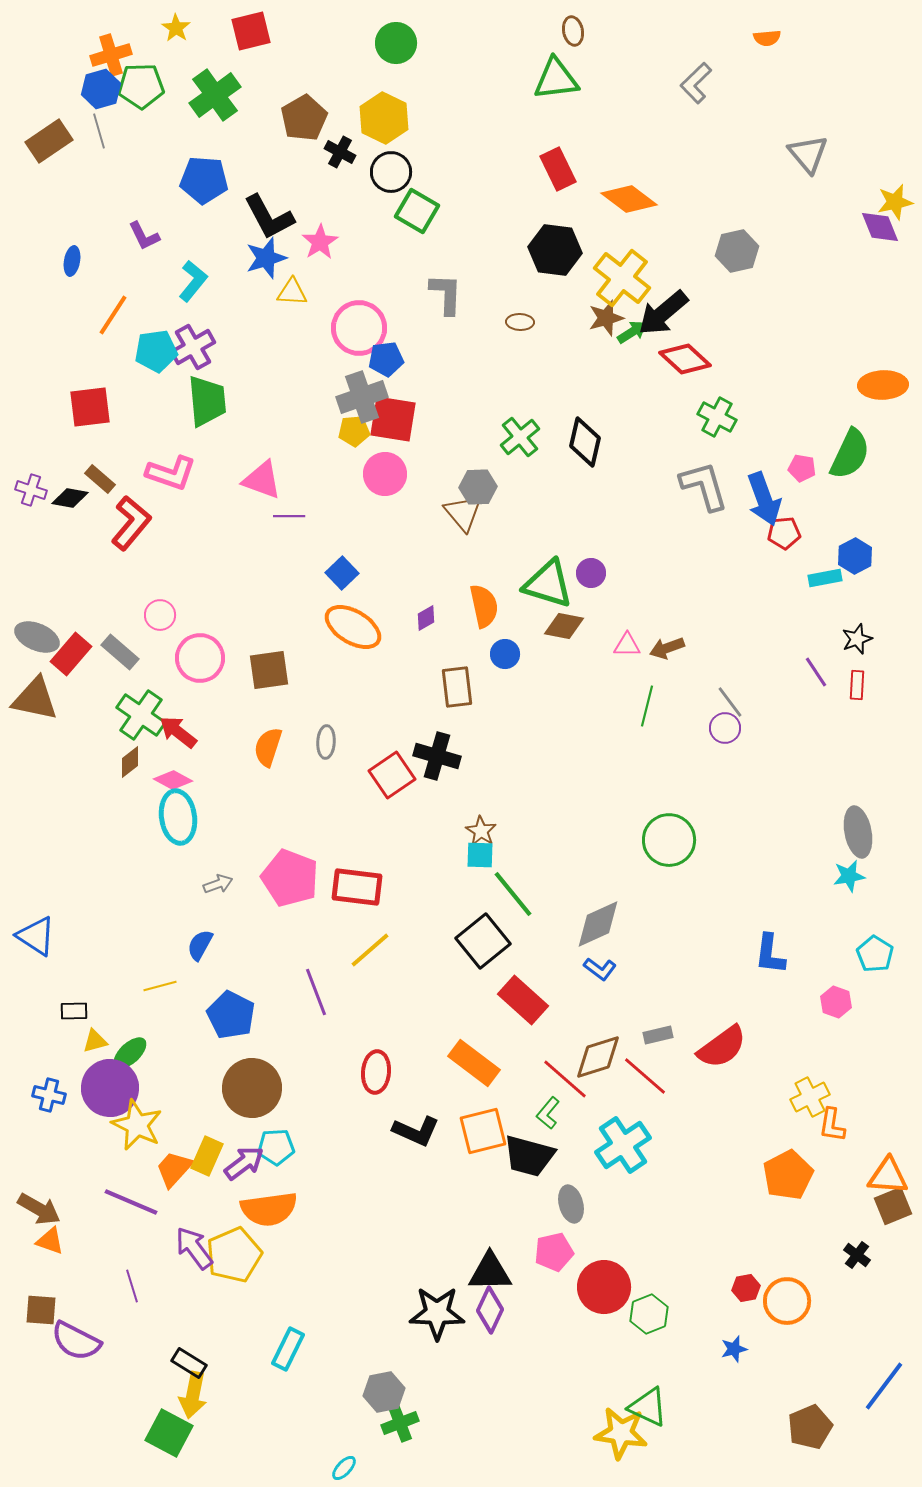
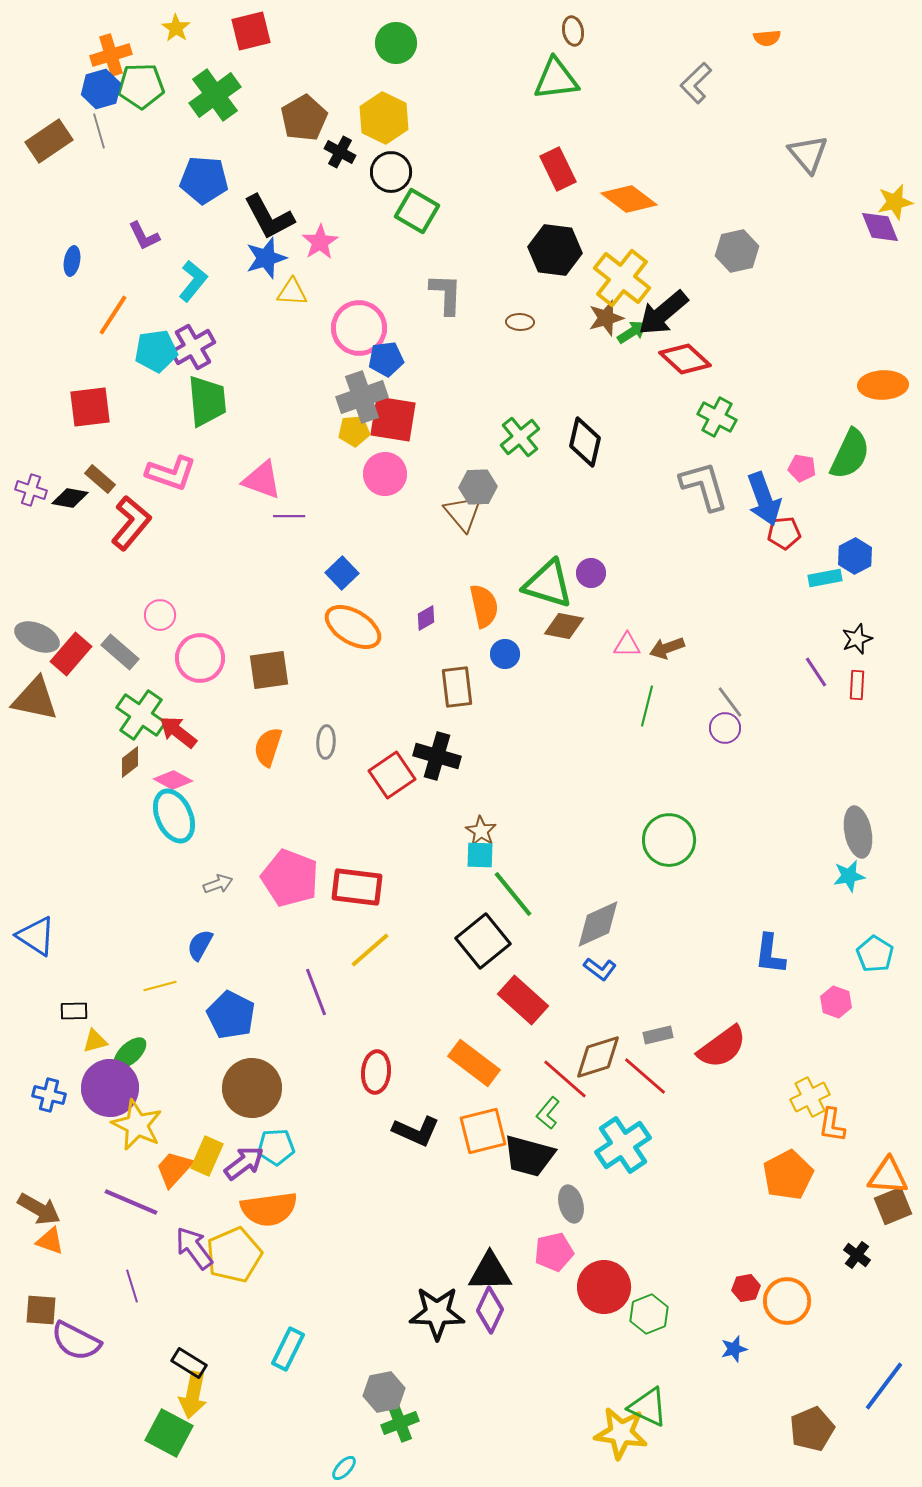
cyan ellipse at (178, 817): moved 4 px left, 1 px up; rotated 16 degrees counterclockwise
brown pentagon at (810, 1427): moved 2 px right, 2 px down
